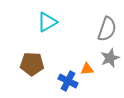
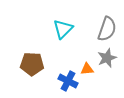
cyan triangle: moved 16 px right, 7 px down; rotated 15 degrees counterclockwise
gray star: moved 3 px left
